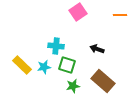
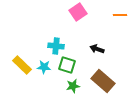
cyan star: rotated 16 degrees clockwise
